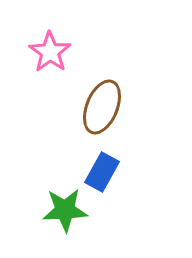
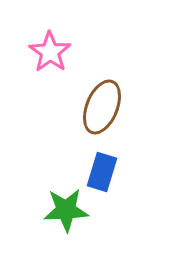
blue rectangle: rotated 12 degrees counterclockwise
green star: moved 1 px right
